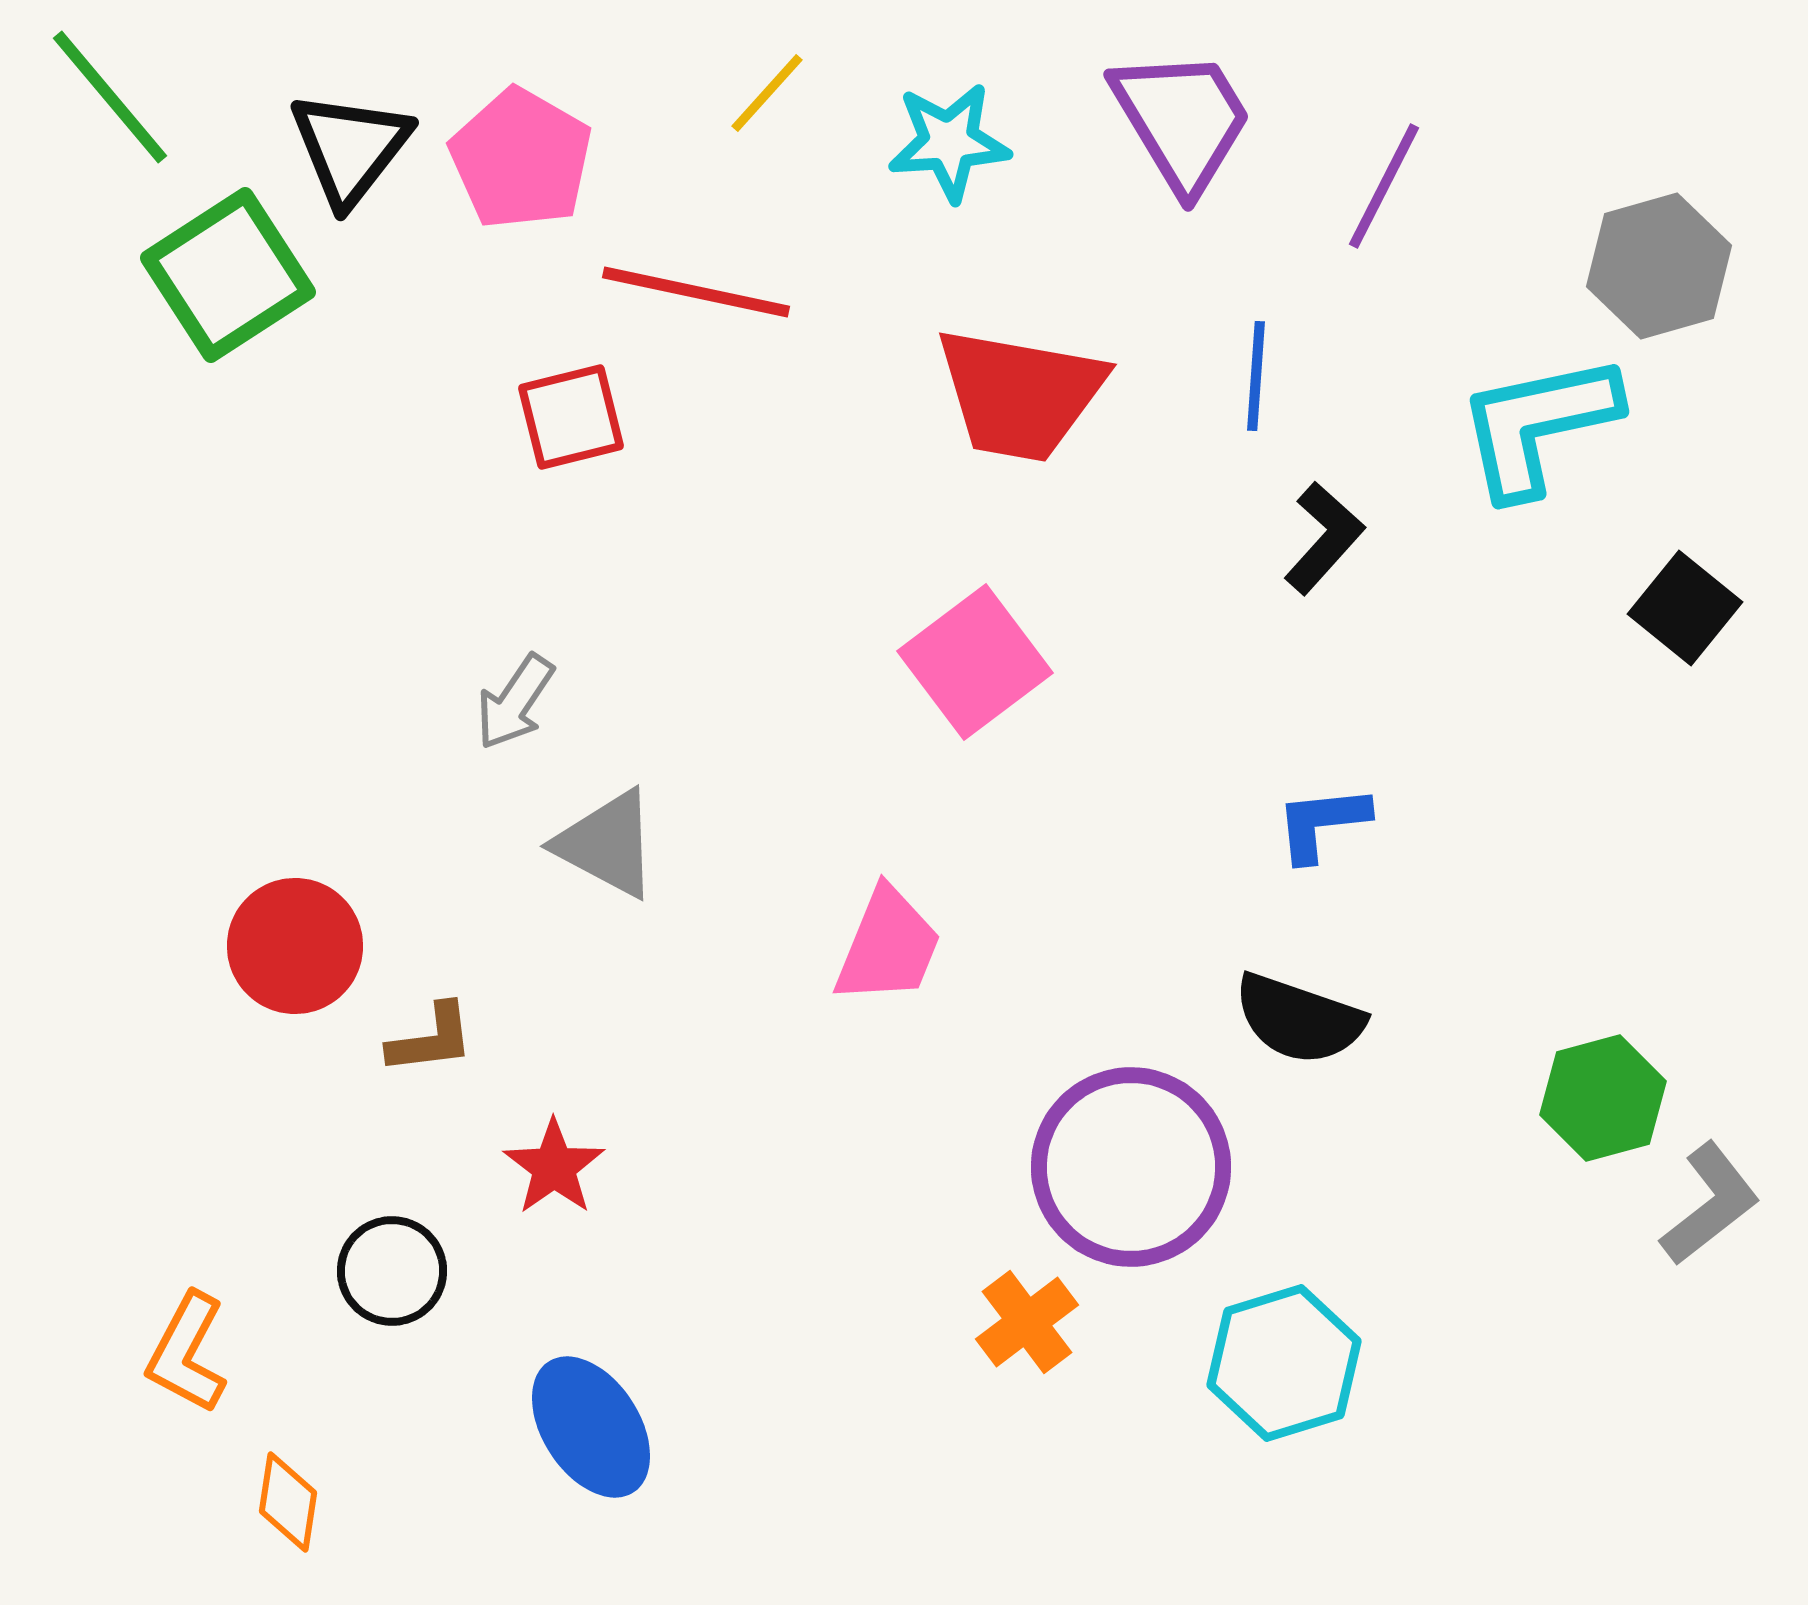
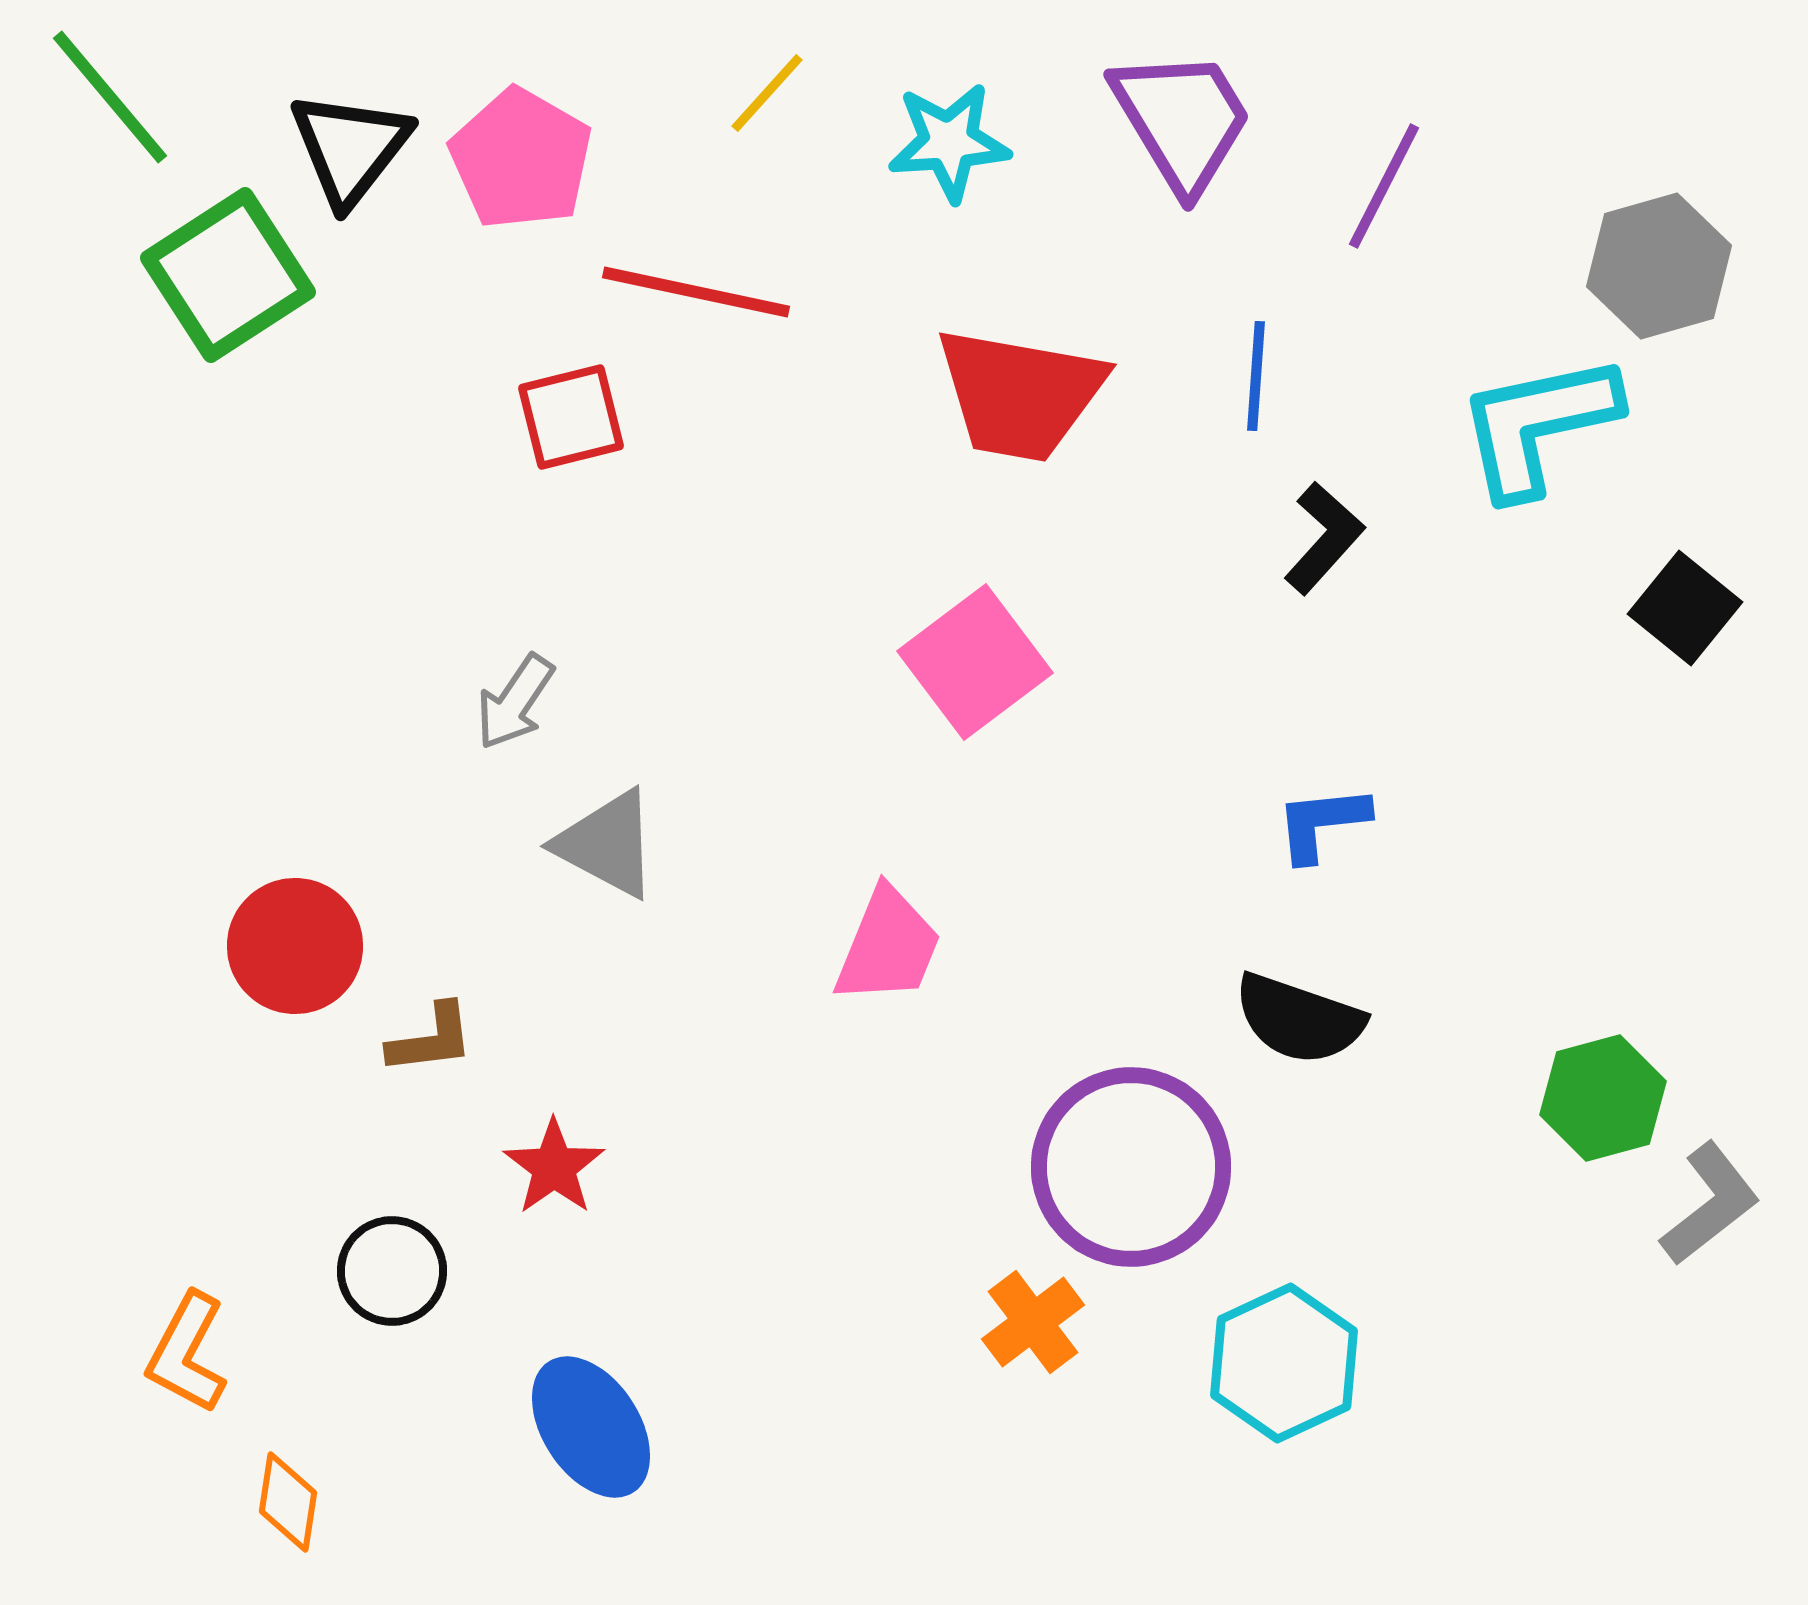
orange cross: moved 6 px right
cyan hexagon: rotated 8 degrees counterclockwise
